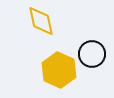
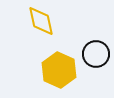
black circle: moved 4 px right
